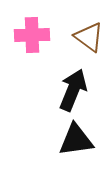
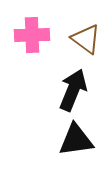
brown triangle: moved 3 px left, 2 px down
